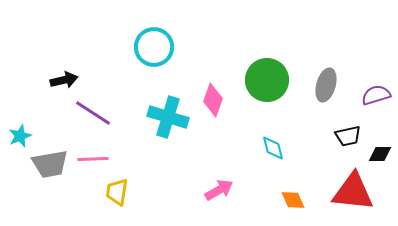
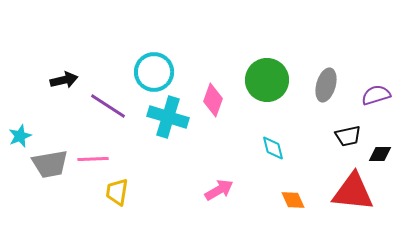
cyan circle: moved 25 px down
purple line: moved 15 px right, 7 px up
